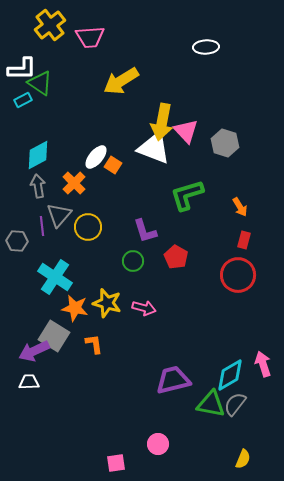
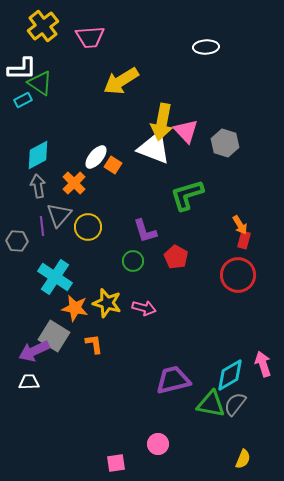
yellow cross at (50, 25): moved 7 px left, 1 px down
orange arrow at (240, 207): moved 18 px down
